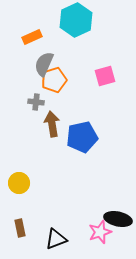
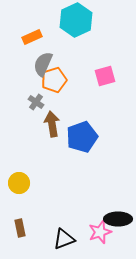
gray semicircle: moved 1 px left
gray cross: rotated 28 degrees clockwise
blue pentagon: rotated 8 degrees counterclockwise
black ellipse: rotated 12 degrees counterclockwise
black triangle: moved 8 px right
